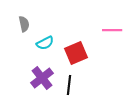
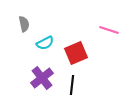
pink line: moved 3 px left; rotated 18 degrees clockwise
black line: moved 3 px right
